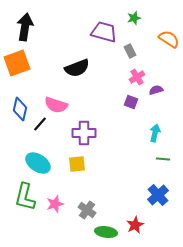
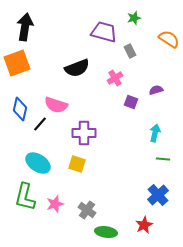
pink cross: moved 22 px left, 1 px down
yellow square: rotated 24 degrees clockwise
red star: moved 9 px right
